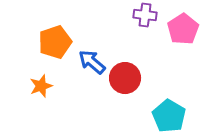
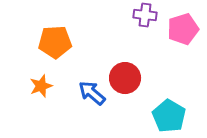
pink pentagon: rotated 16 degrees clockwise
orange pentagon: rotated 16 degrees clockwise
blue arrow: moved 31 px down
